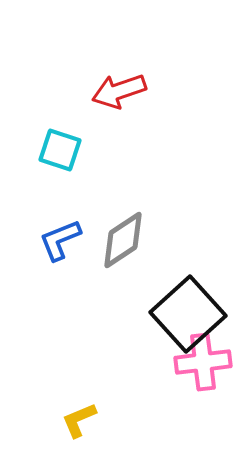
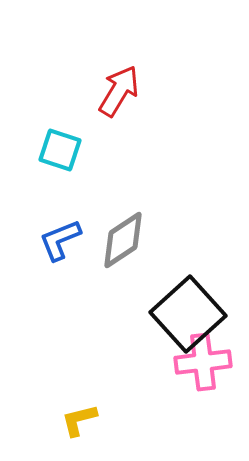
red arrow: rotated 140 degrees clockwise
yellow L-shape: rotated 9 degrees clockwise
